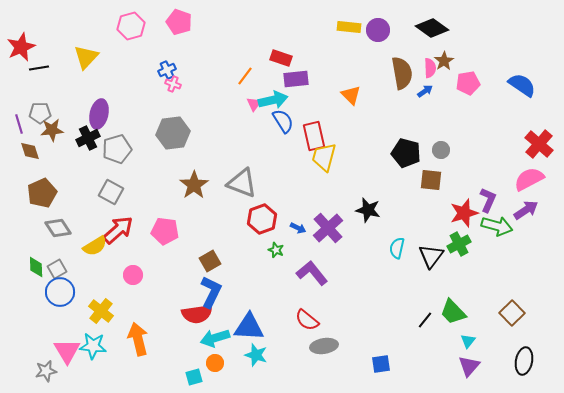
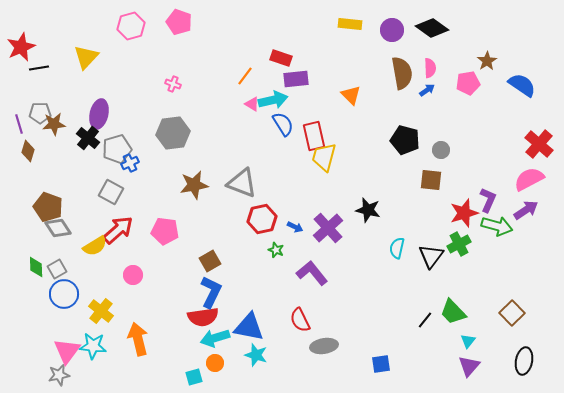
yellow rectangle at (349, 27): moved 1 px right, 3 px up
purple circle at (378, 30): moved 14 px right
brown star at (444, 61): moved 43 px right
blue cross at (167, 70): moved 37 px left, 93 px down
blue arrow at (425, 91): moved 2 px right, 1 px up
pink triangle at (254, 104): moved 2 px left; rotated 35 degrees counterclockwise
blue semicircle at (283, 121): moved 3 px down
brown star at (52, 130): moved 2 px right, 6 px up
black cross at (88, 138): rotated 25 degrees counterclockwise
brown diamond at (30, 151): moved 2 px left; rotated 35 degrees clockwise
black pentagon at (406, 153): moved 1 px left, 13 px up
brown star at (194, 185): rotated 24 degrees clockwise
brown pentagon at (42, 193): moved 6 px right, 14 px down; rotated 28 degrees counterclockwise
red hexagon at (262, 219): rotated 8 degrees clockwise
blue arrow at (298, 228): moved 3 px left, 1 px up
blue circle at (60, 292): moved 4 px right, 2 px down
red semicircle at (197, 314): moved 6 px right, 3 px down
red semicircle at (307, 320): moved 7 px left; rotated 25 degrees clockwise
blue triangle at (249, 327): rotated 8 degrees clockwise
pink triangle at (67, 351): rotated 8 degrees clockwise
gray star at (46, 371): moved 13 px right, 4 px down
